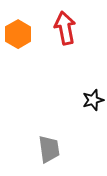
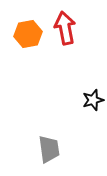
orange hexagon: moved 10 px right; rotated 20 degrees clockwise
